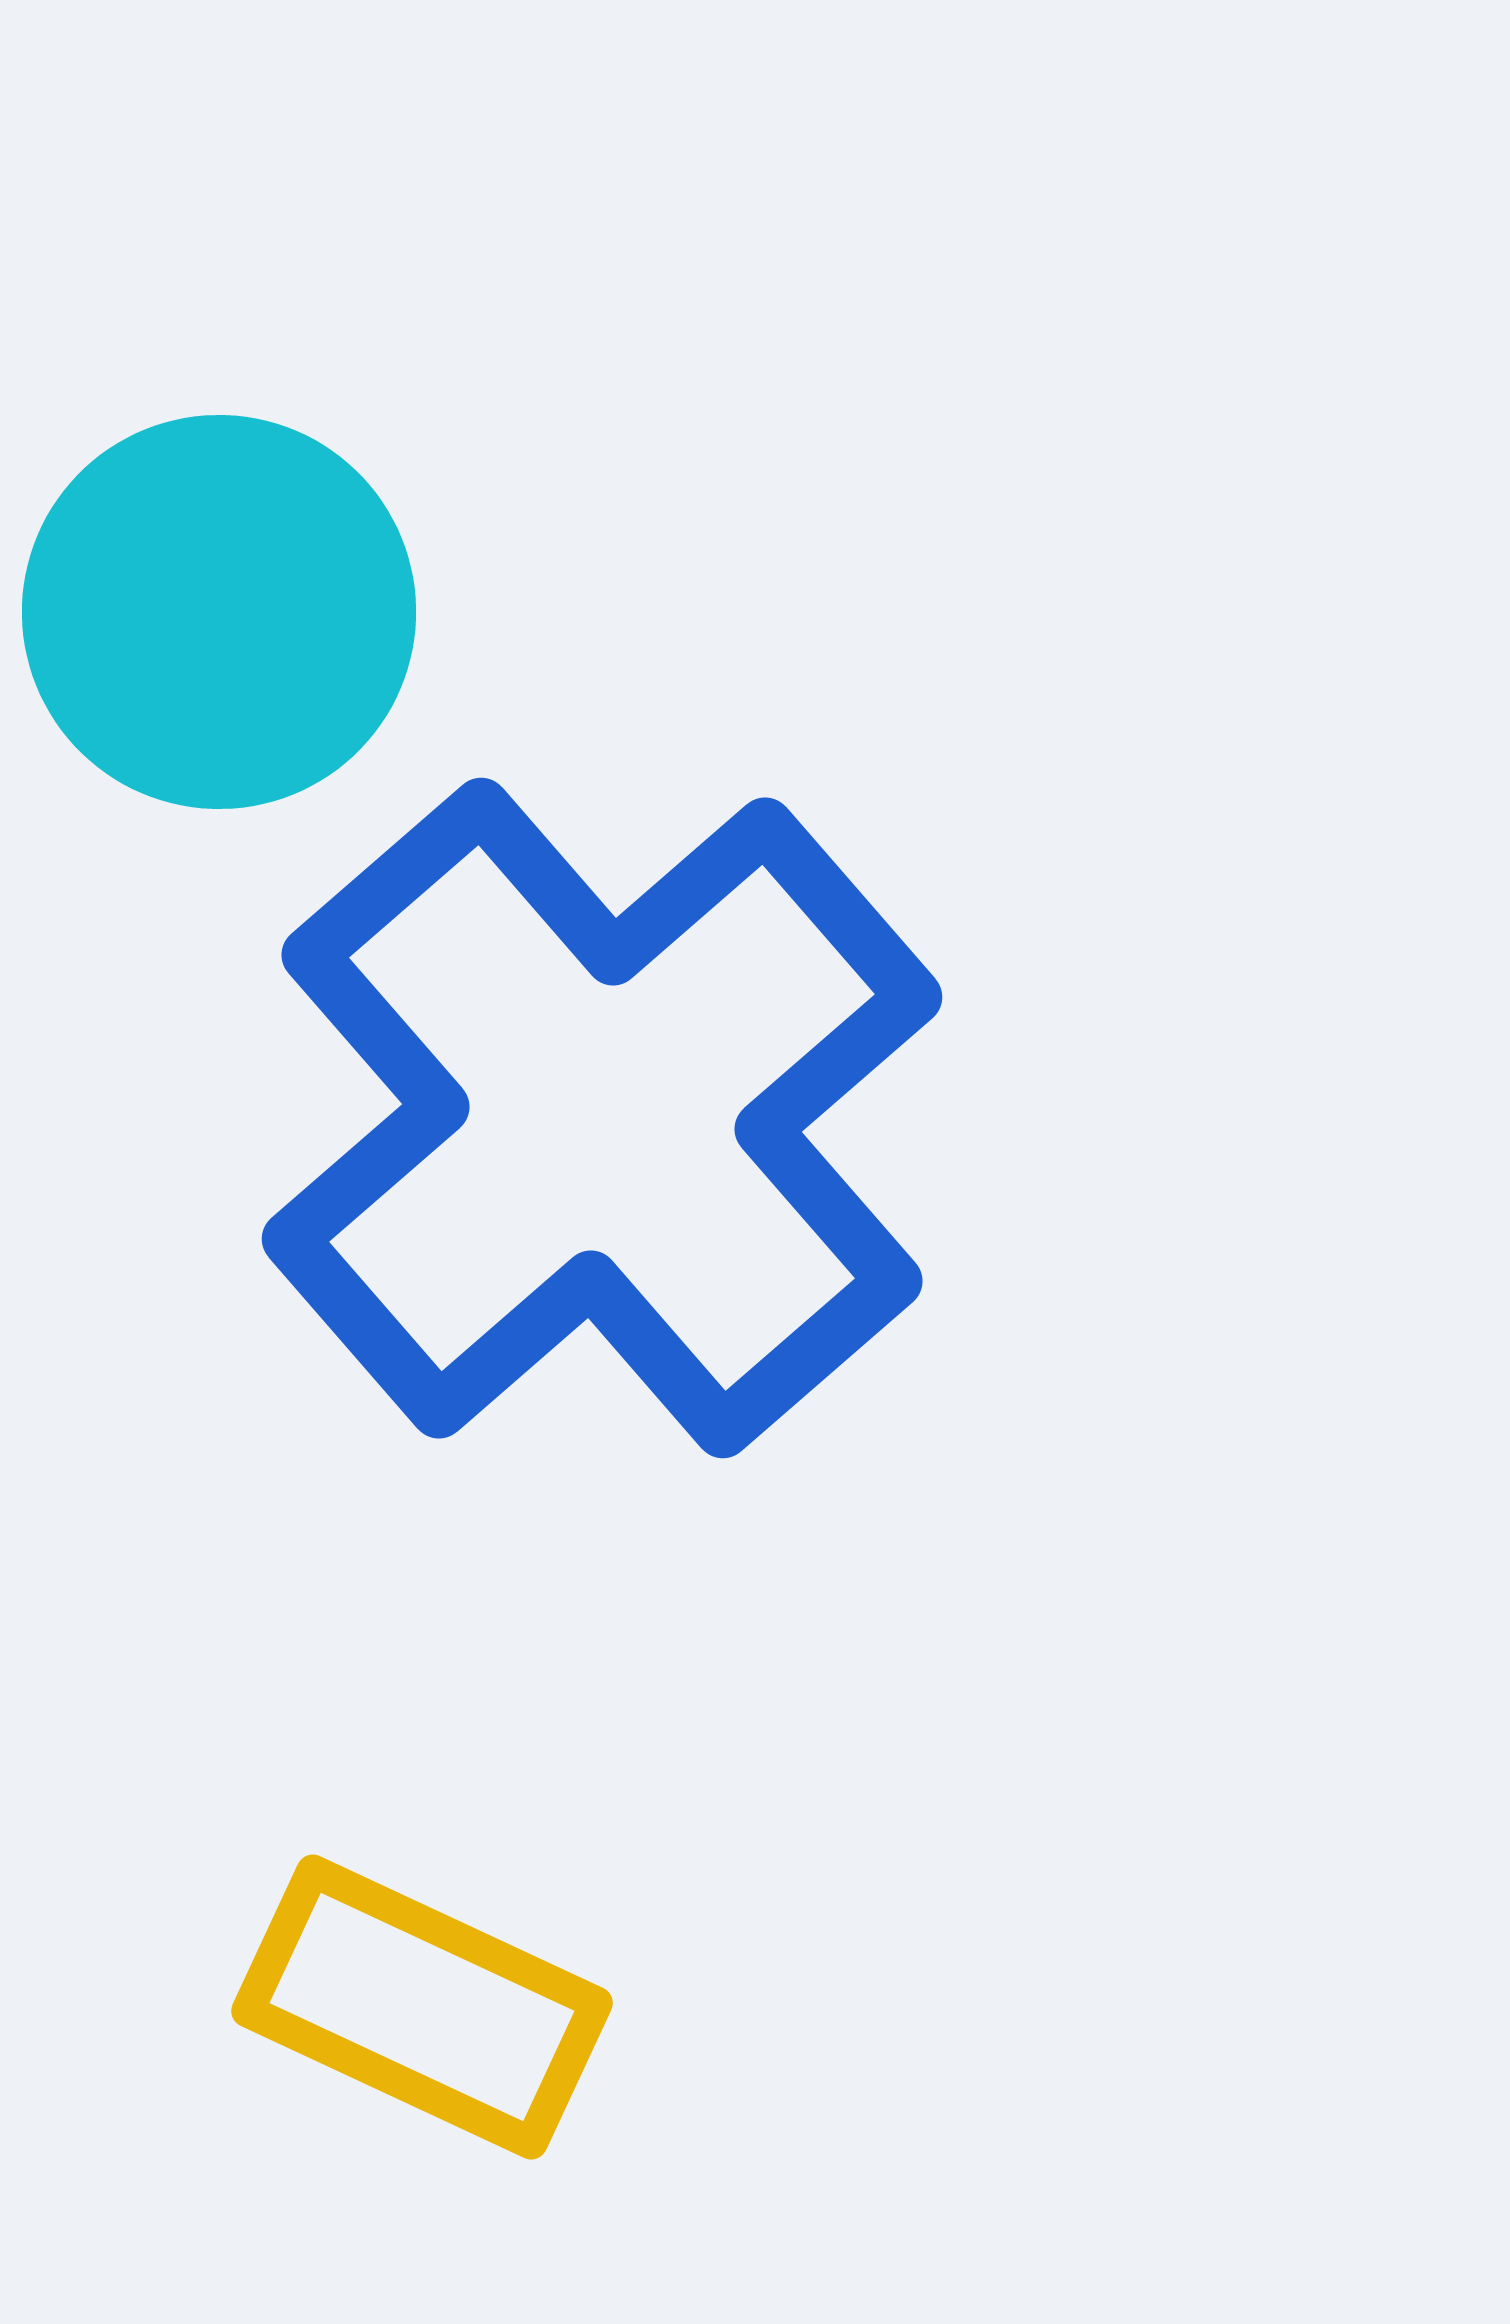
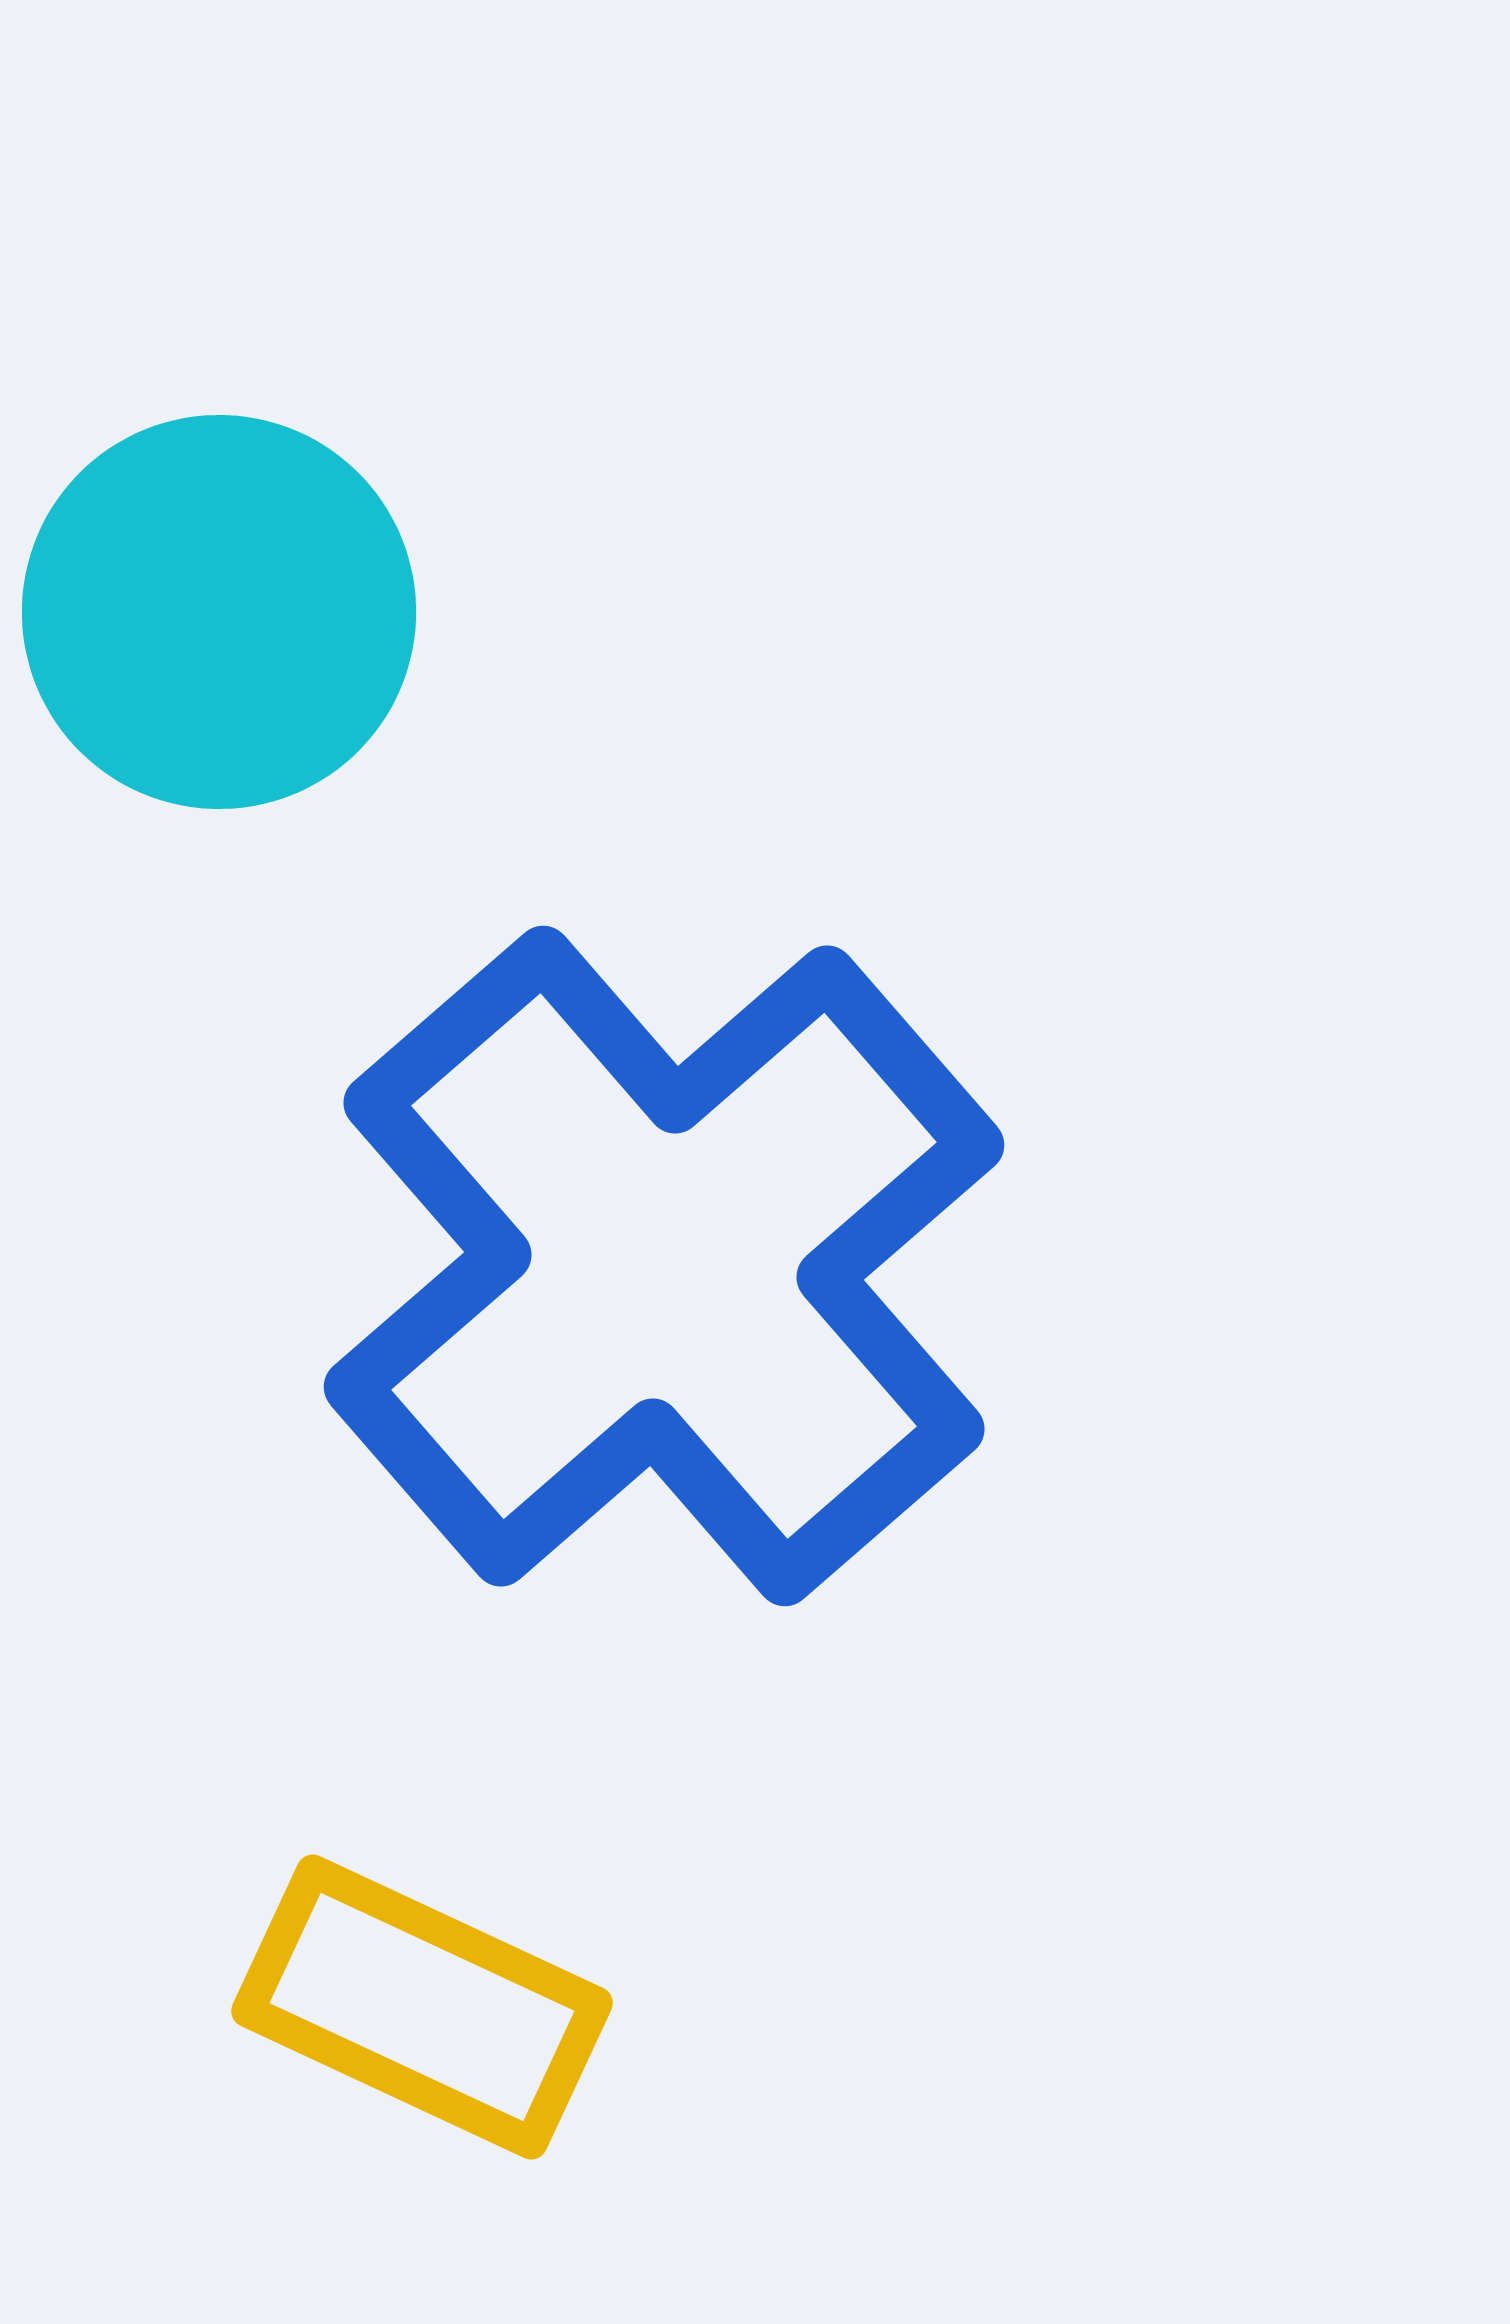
blue cross: moved 62 px right, 148 px down
